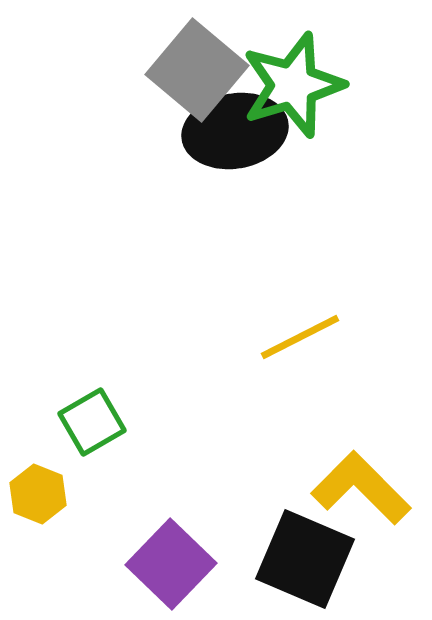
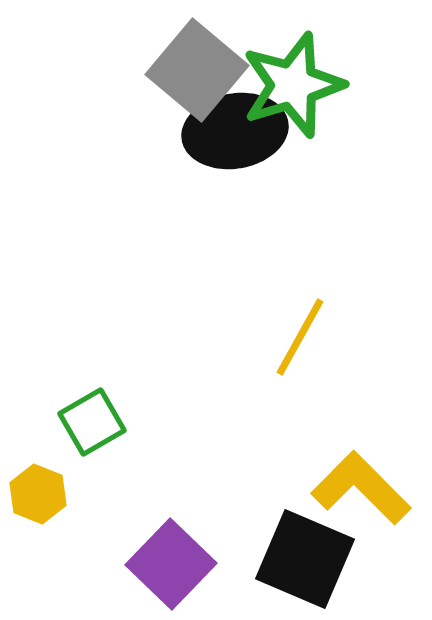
yellow line: rotated 34 degrees counterclockwise
